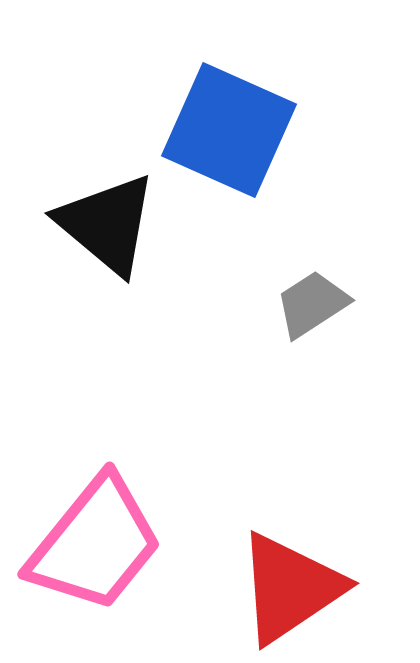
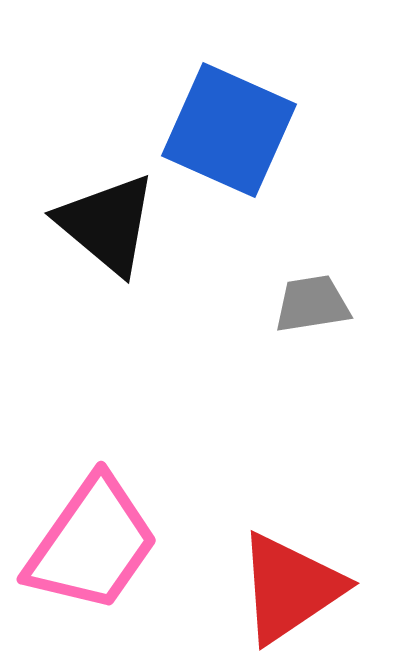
gray trapezoid: rotated 24 degrees clockwise
pink trapezoid: moved 3 px left; rotated 4 degrees counterclockwise
